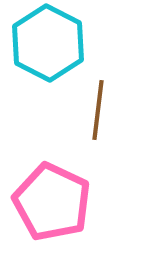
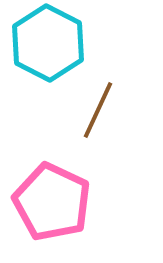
brown line: rotated 18 degrees clockwise
